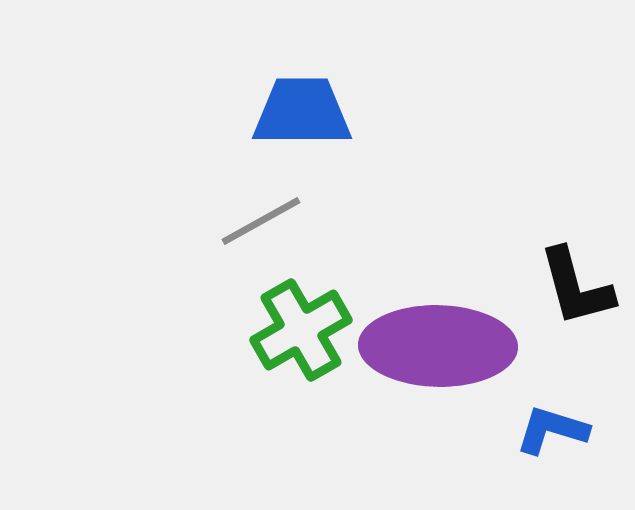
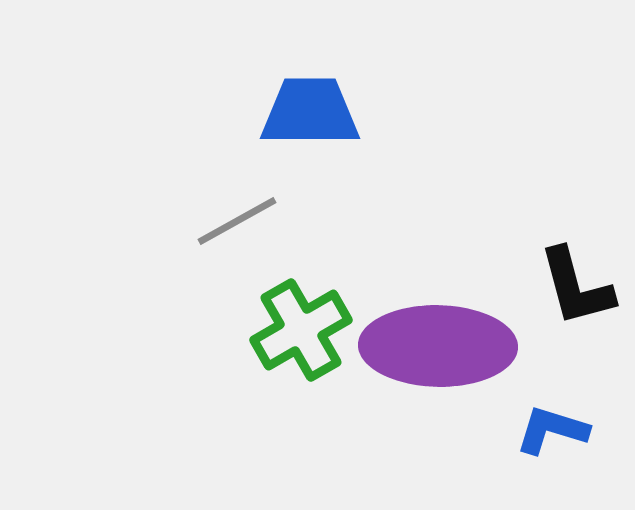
blue trapezoid: moved 8 px right
gray line: moved 24 px left
